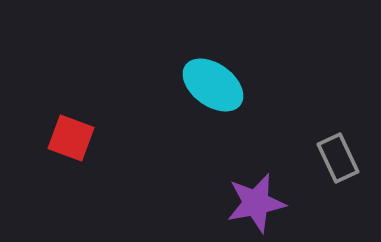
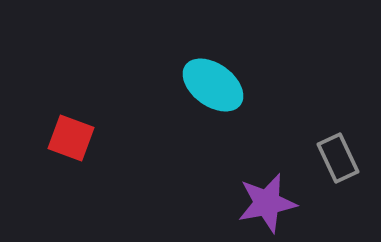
purple star: moved 11 px right
